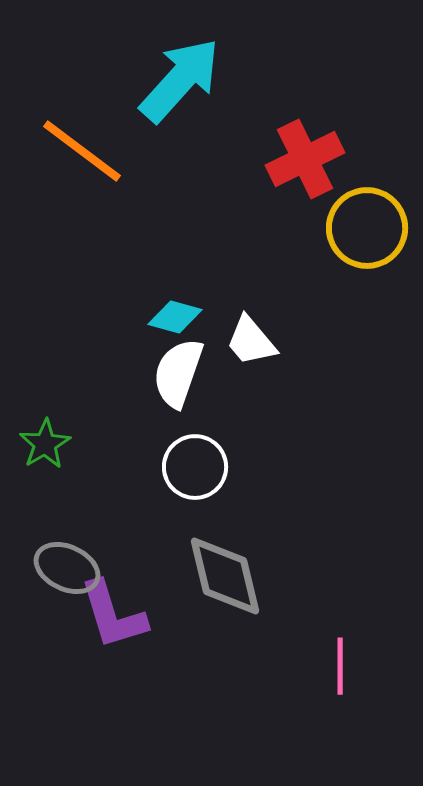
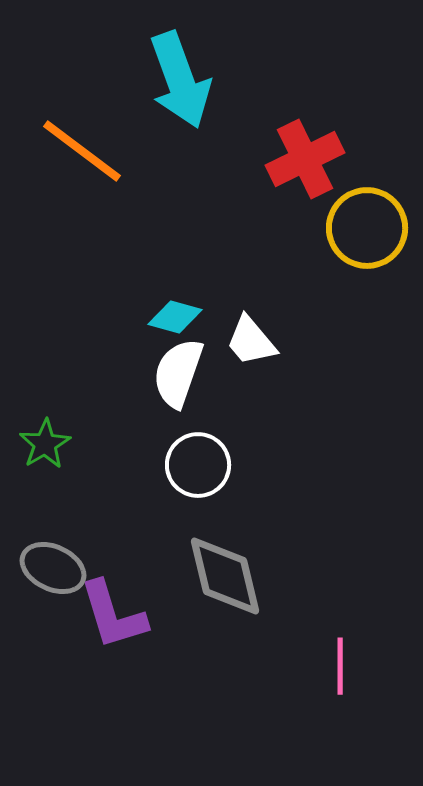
cyan arrow: rotated 118 degrees clockwise
white circle: moved 3 px right, 2 px up
gray ellipse: moved 14 px left
